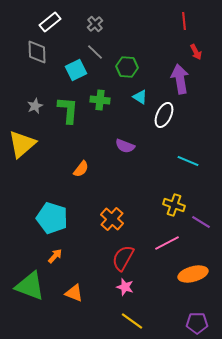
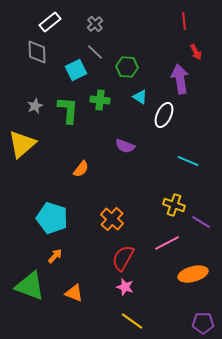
purple pentagon: moved 6 px right
